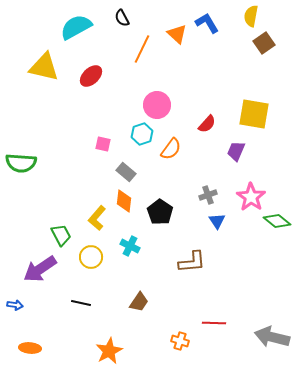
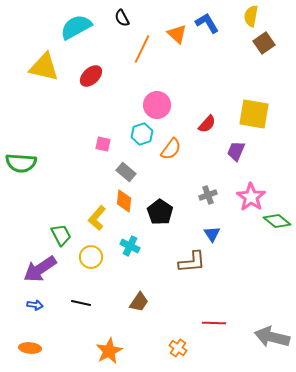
blue triangle: moved 5 px left, 13 px down
blue arrow: moved 20 px right
orange cross: moved 2 px left, 7 px down; rotated 18 degrees clockwise
